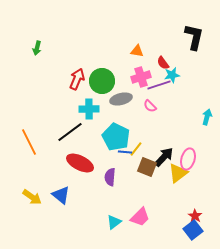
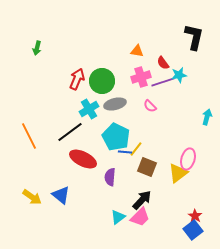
cyan star: moved 7 px right
purple line: moved 4 px right, 3 px up
gray ellipse: moved 6 px left, 5 px down
cyan cross: rotated 30 degrees counterclockwise
orange line: moved 6 px up
black arrow: moved 22 px left, 43 px down
red ellipse: moved 3 px right, 4 px up
cyan triangle: moved 4 px right, 5 px up
